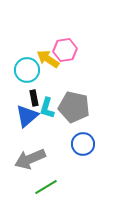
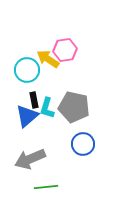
black rectangle: moved 2 px down
green line: rotated 25 degrees clockwise
